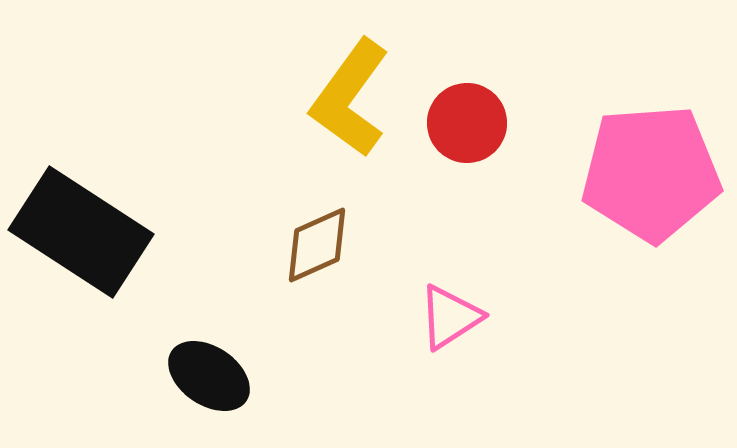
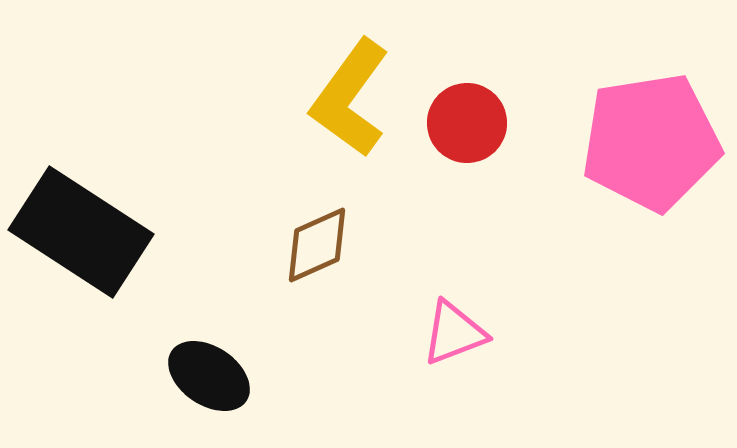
pink pentagon: moved 31 px up; rotated 5 degrees counterclockwise
pink triangle: moved 4 px right, 16 px down; rotated 12 degrees clockwise
